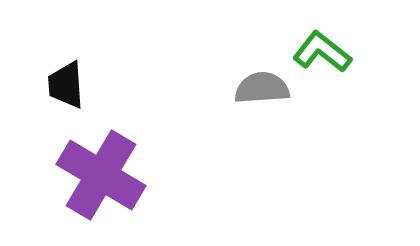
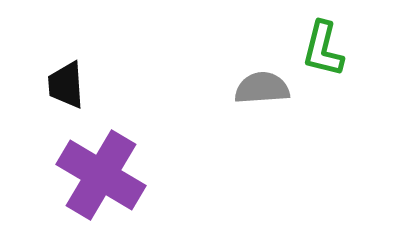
green L-shape: moved 1 px right, 3 px up; rotated 114 degrees counterclockwise
